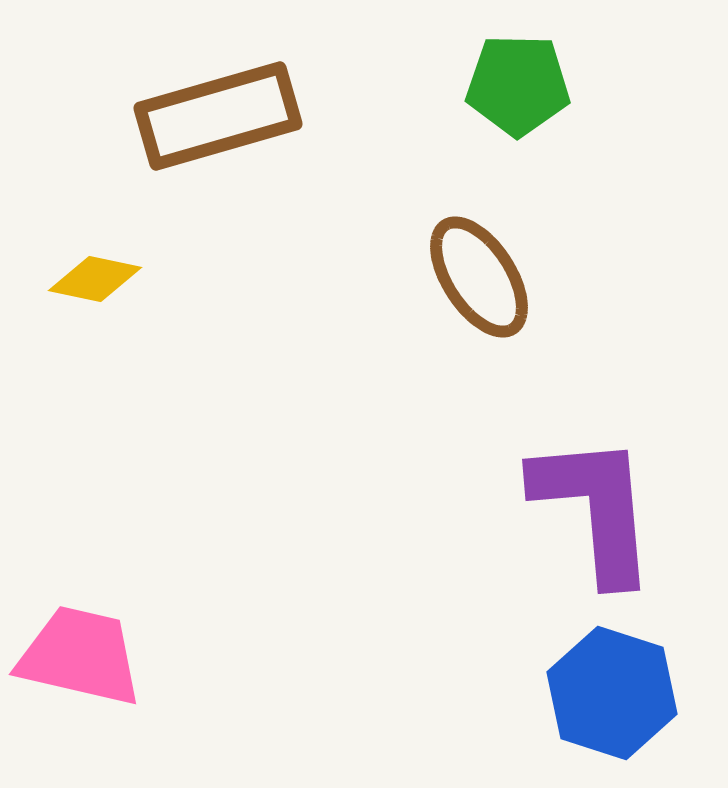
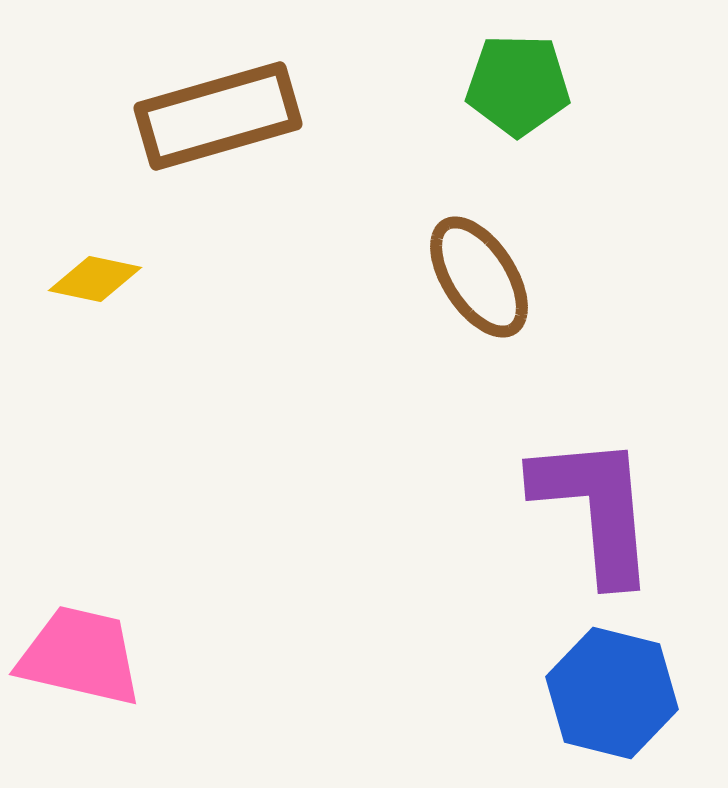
blue hexagon: rotated 4 degrees counterclockwise
